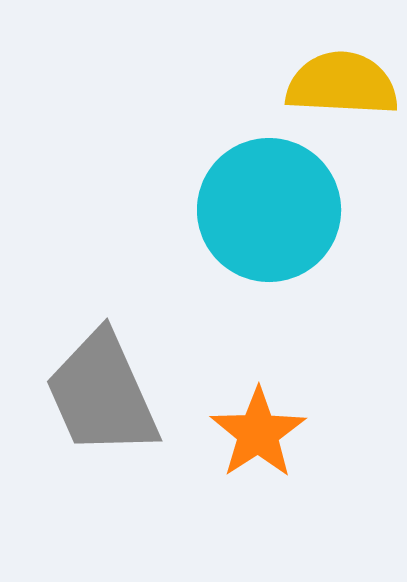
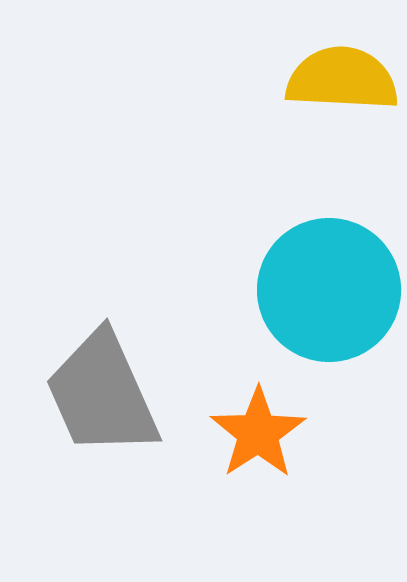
yellow semicircle: moved 5 px up
cyan circle: moved 60 px right, 80 px down
